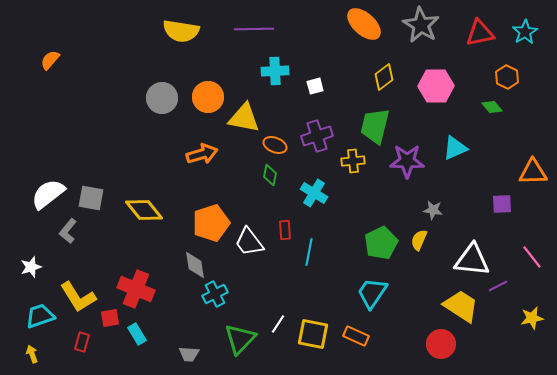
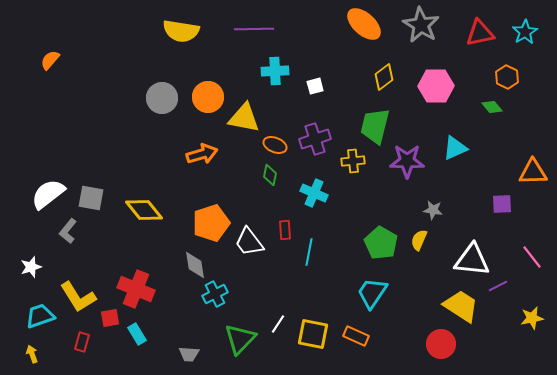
purple cross at (317, 136): moved 2 px left, 3 px down
cyan cross at (314, 193): rotated 8 degrees counterclockwise
green pentagon at (381, 243): rotated 16 degrees counterclockwise
